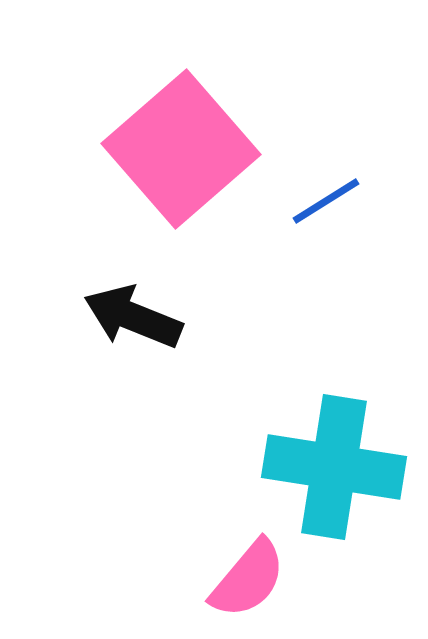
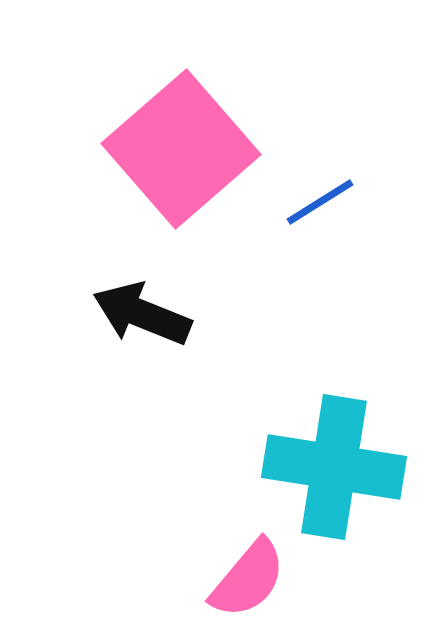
blue line: moved 6 px left, 1 px down
black arrow: moved 9 px right, 3 px up
